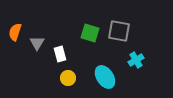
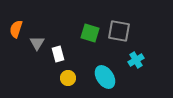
orange semicircle: moved 1 px right, 3 px up
white rectangle: moved 2 px left
